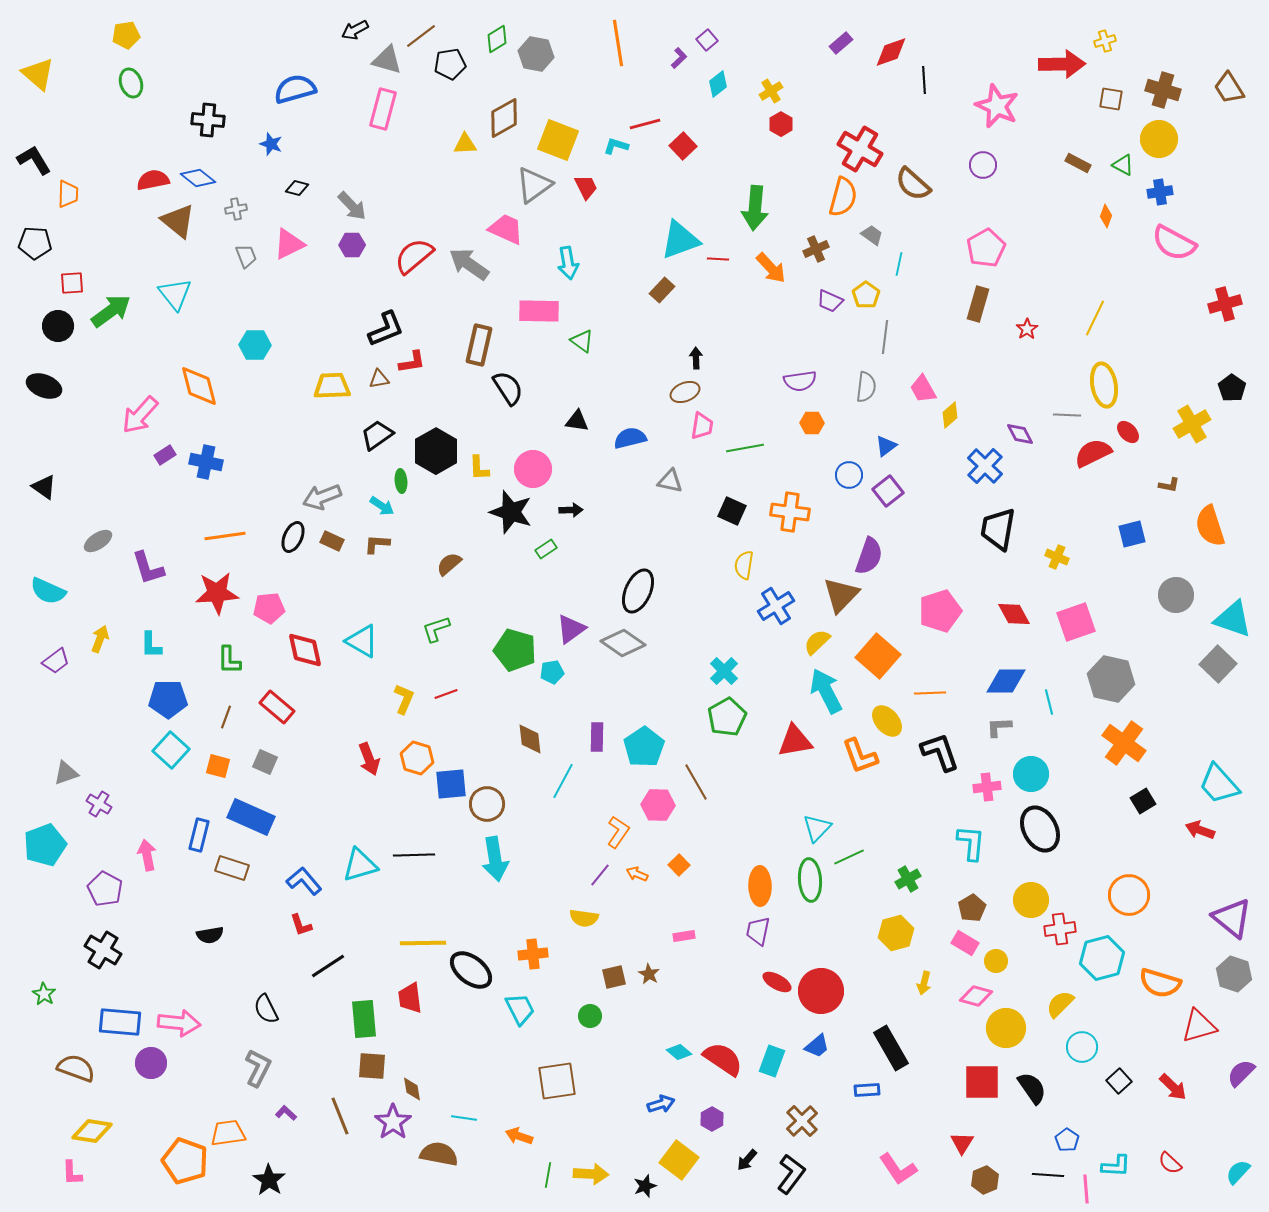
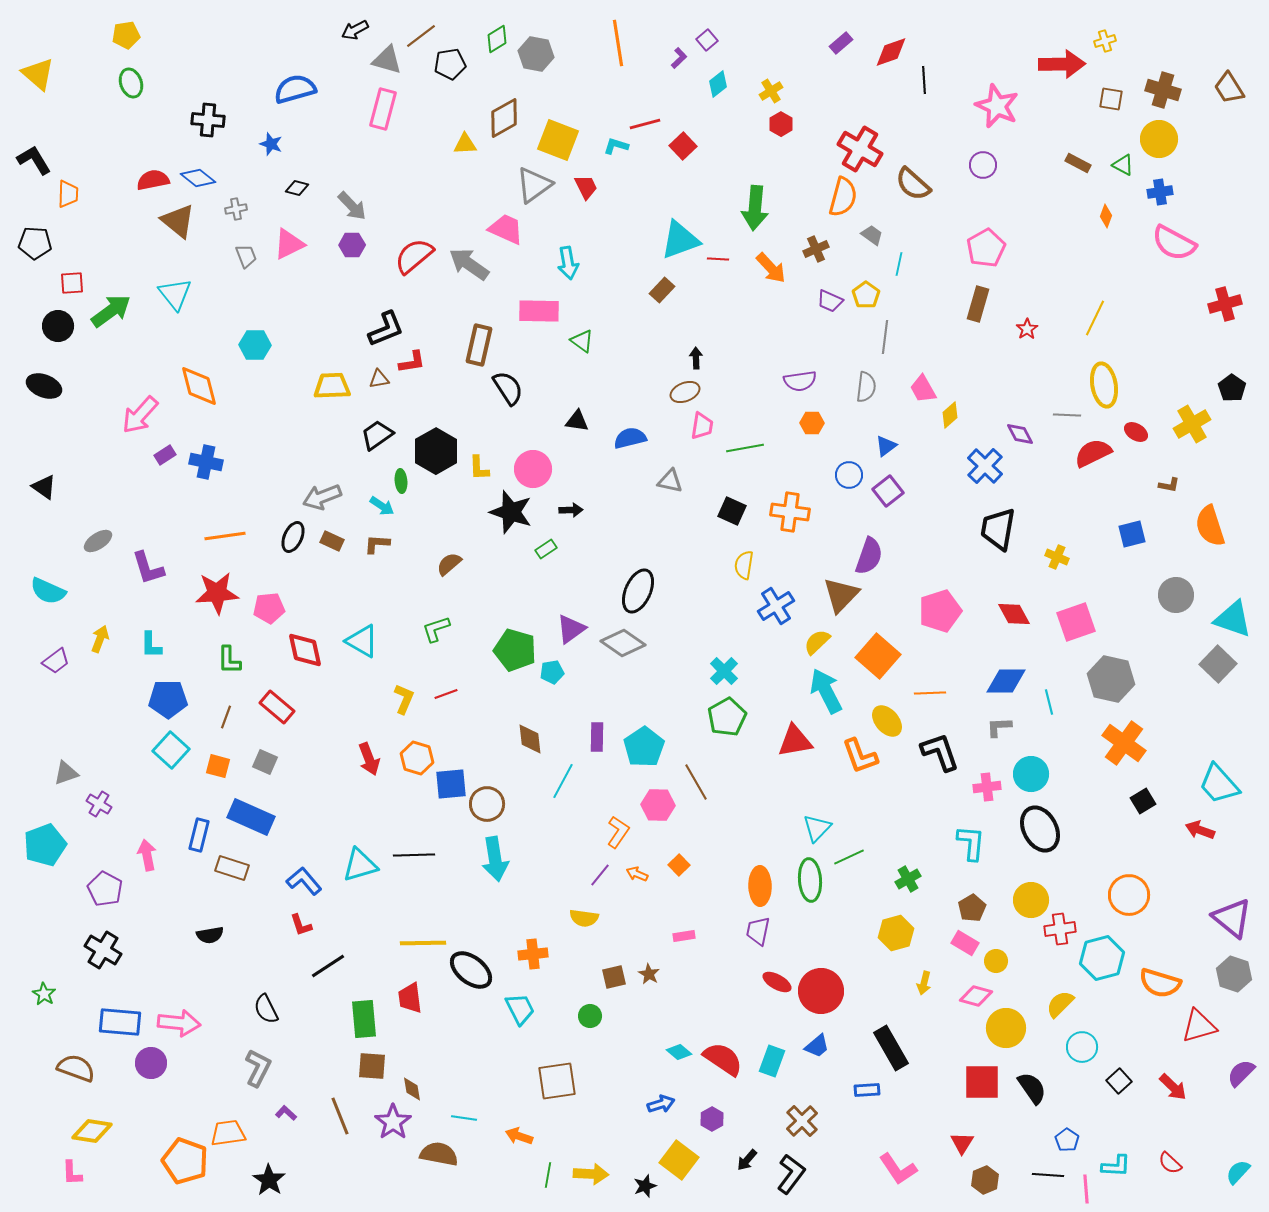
red ellipse at (1128, 432): moved 8 px right; rotated 15 degrees counterclockwise
